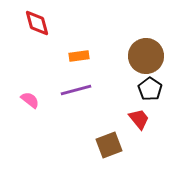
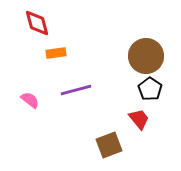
orange rectangle: moved 23 px left, 3 px up
